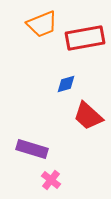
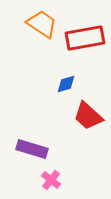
orange trapezoid: rotated 124 degrees counterclockwise
